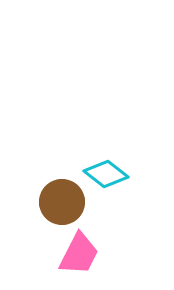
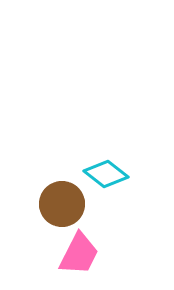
brown circle: moved 2 px down
